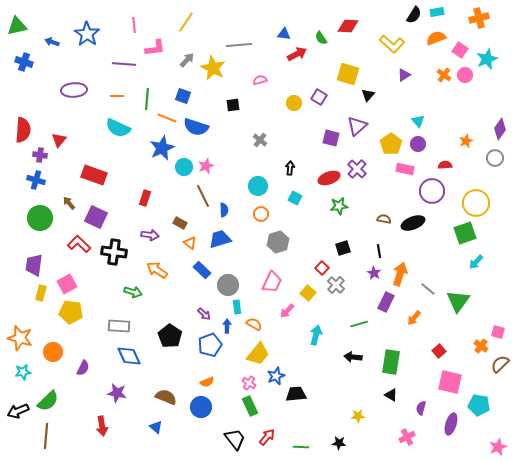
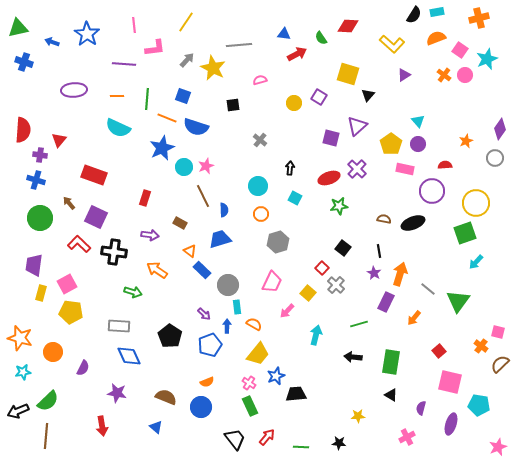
green triangle at (17, 26): moved 1 px right, 2 px down
orange triangle at (190, 243): moved 8 px down
black square at (343, 248): rotated 35 degrees counterclockwise
